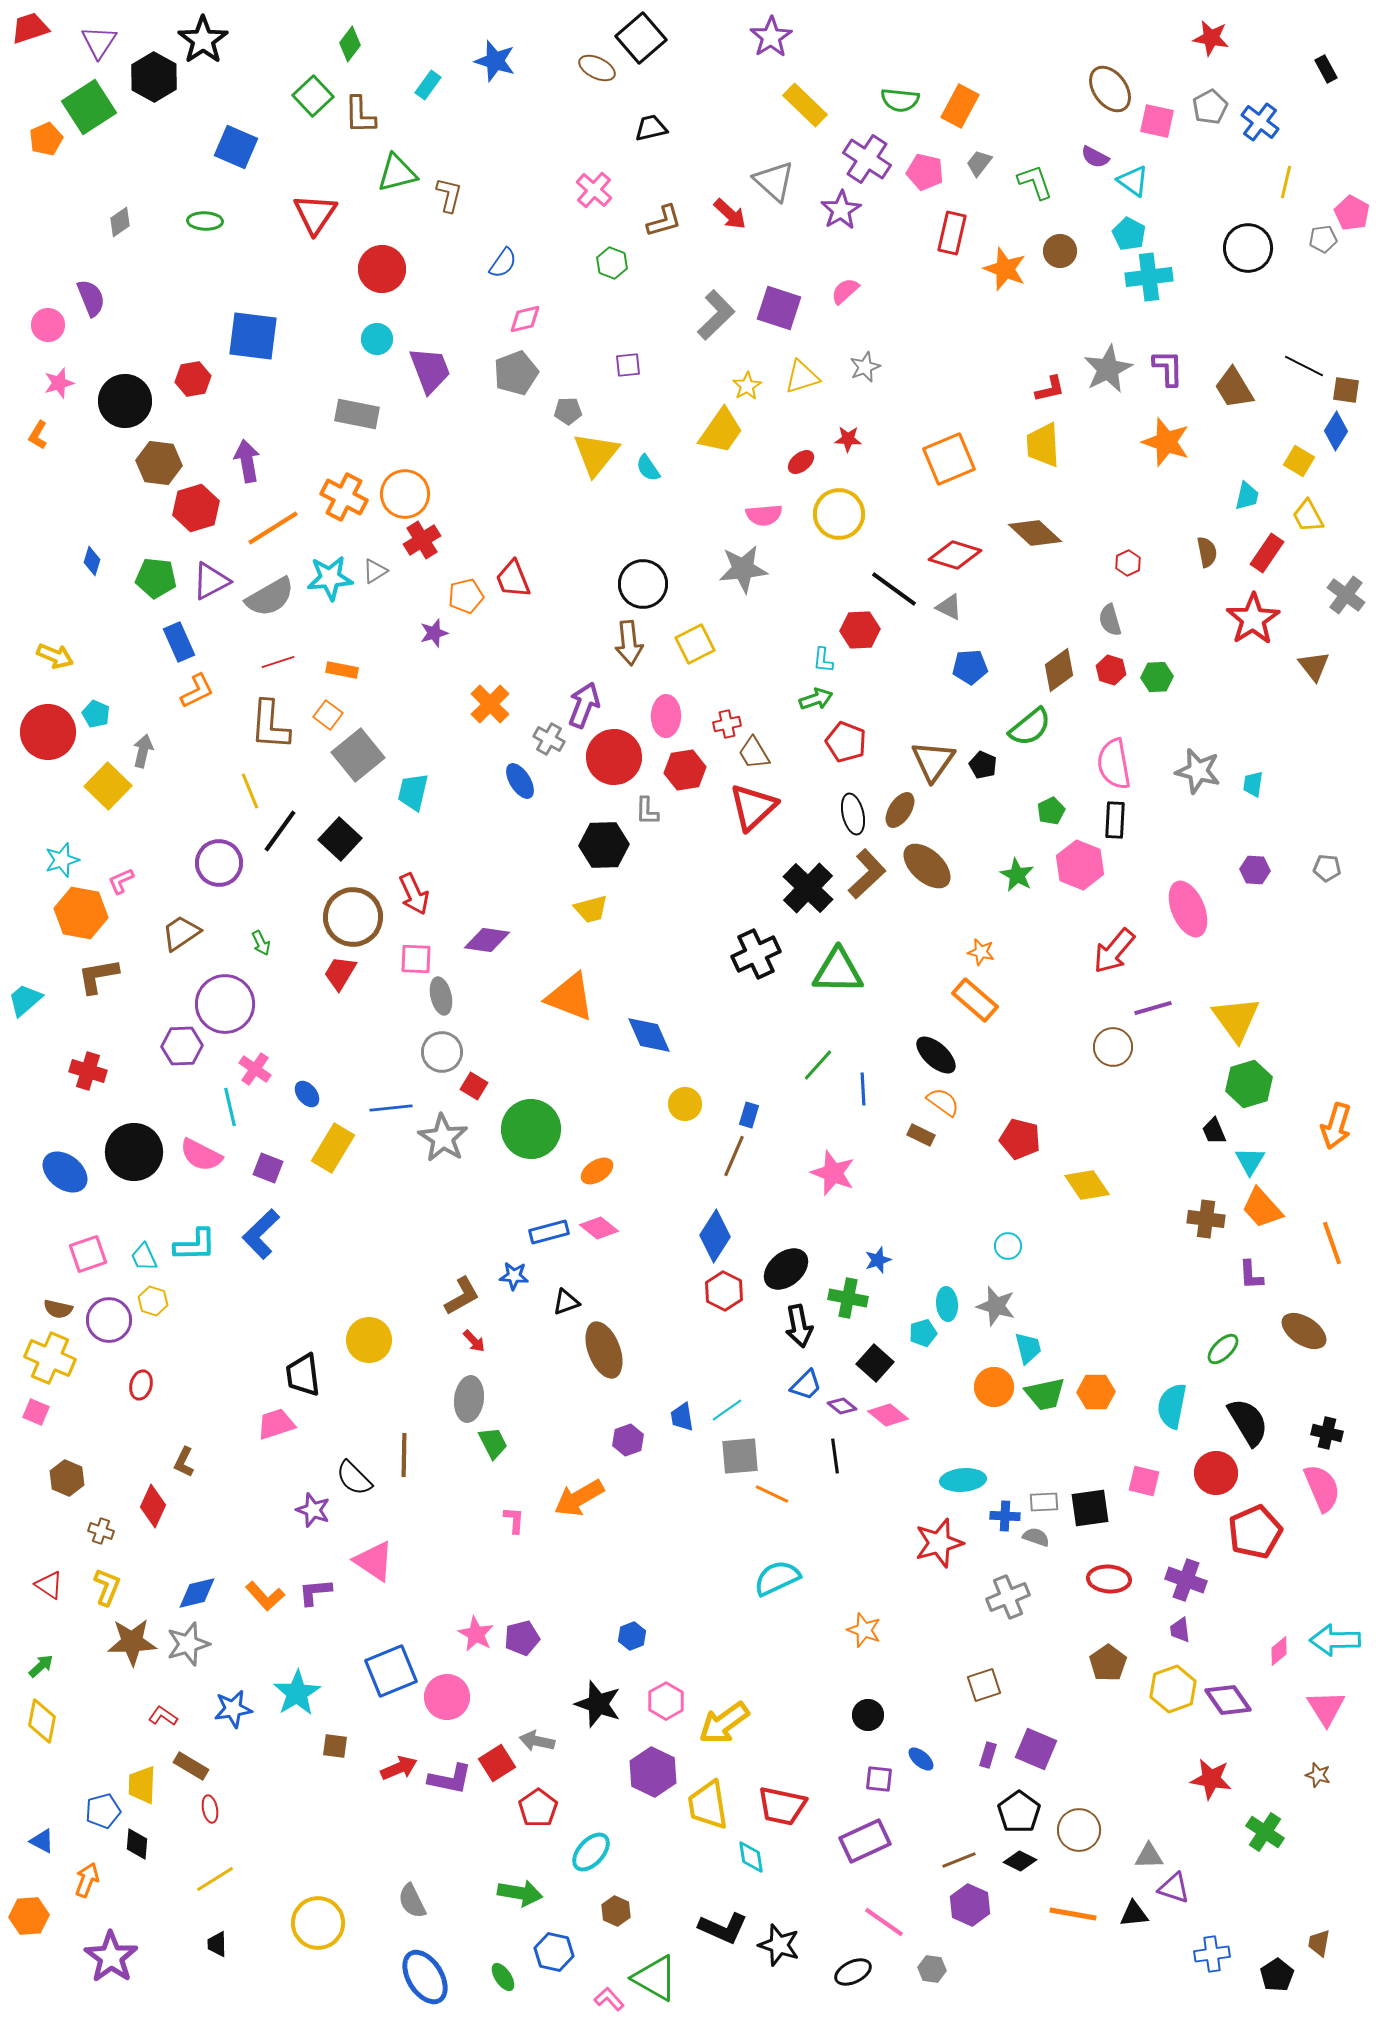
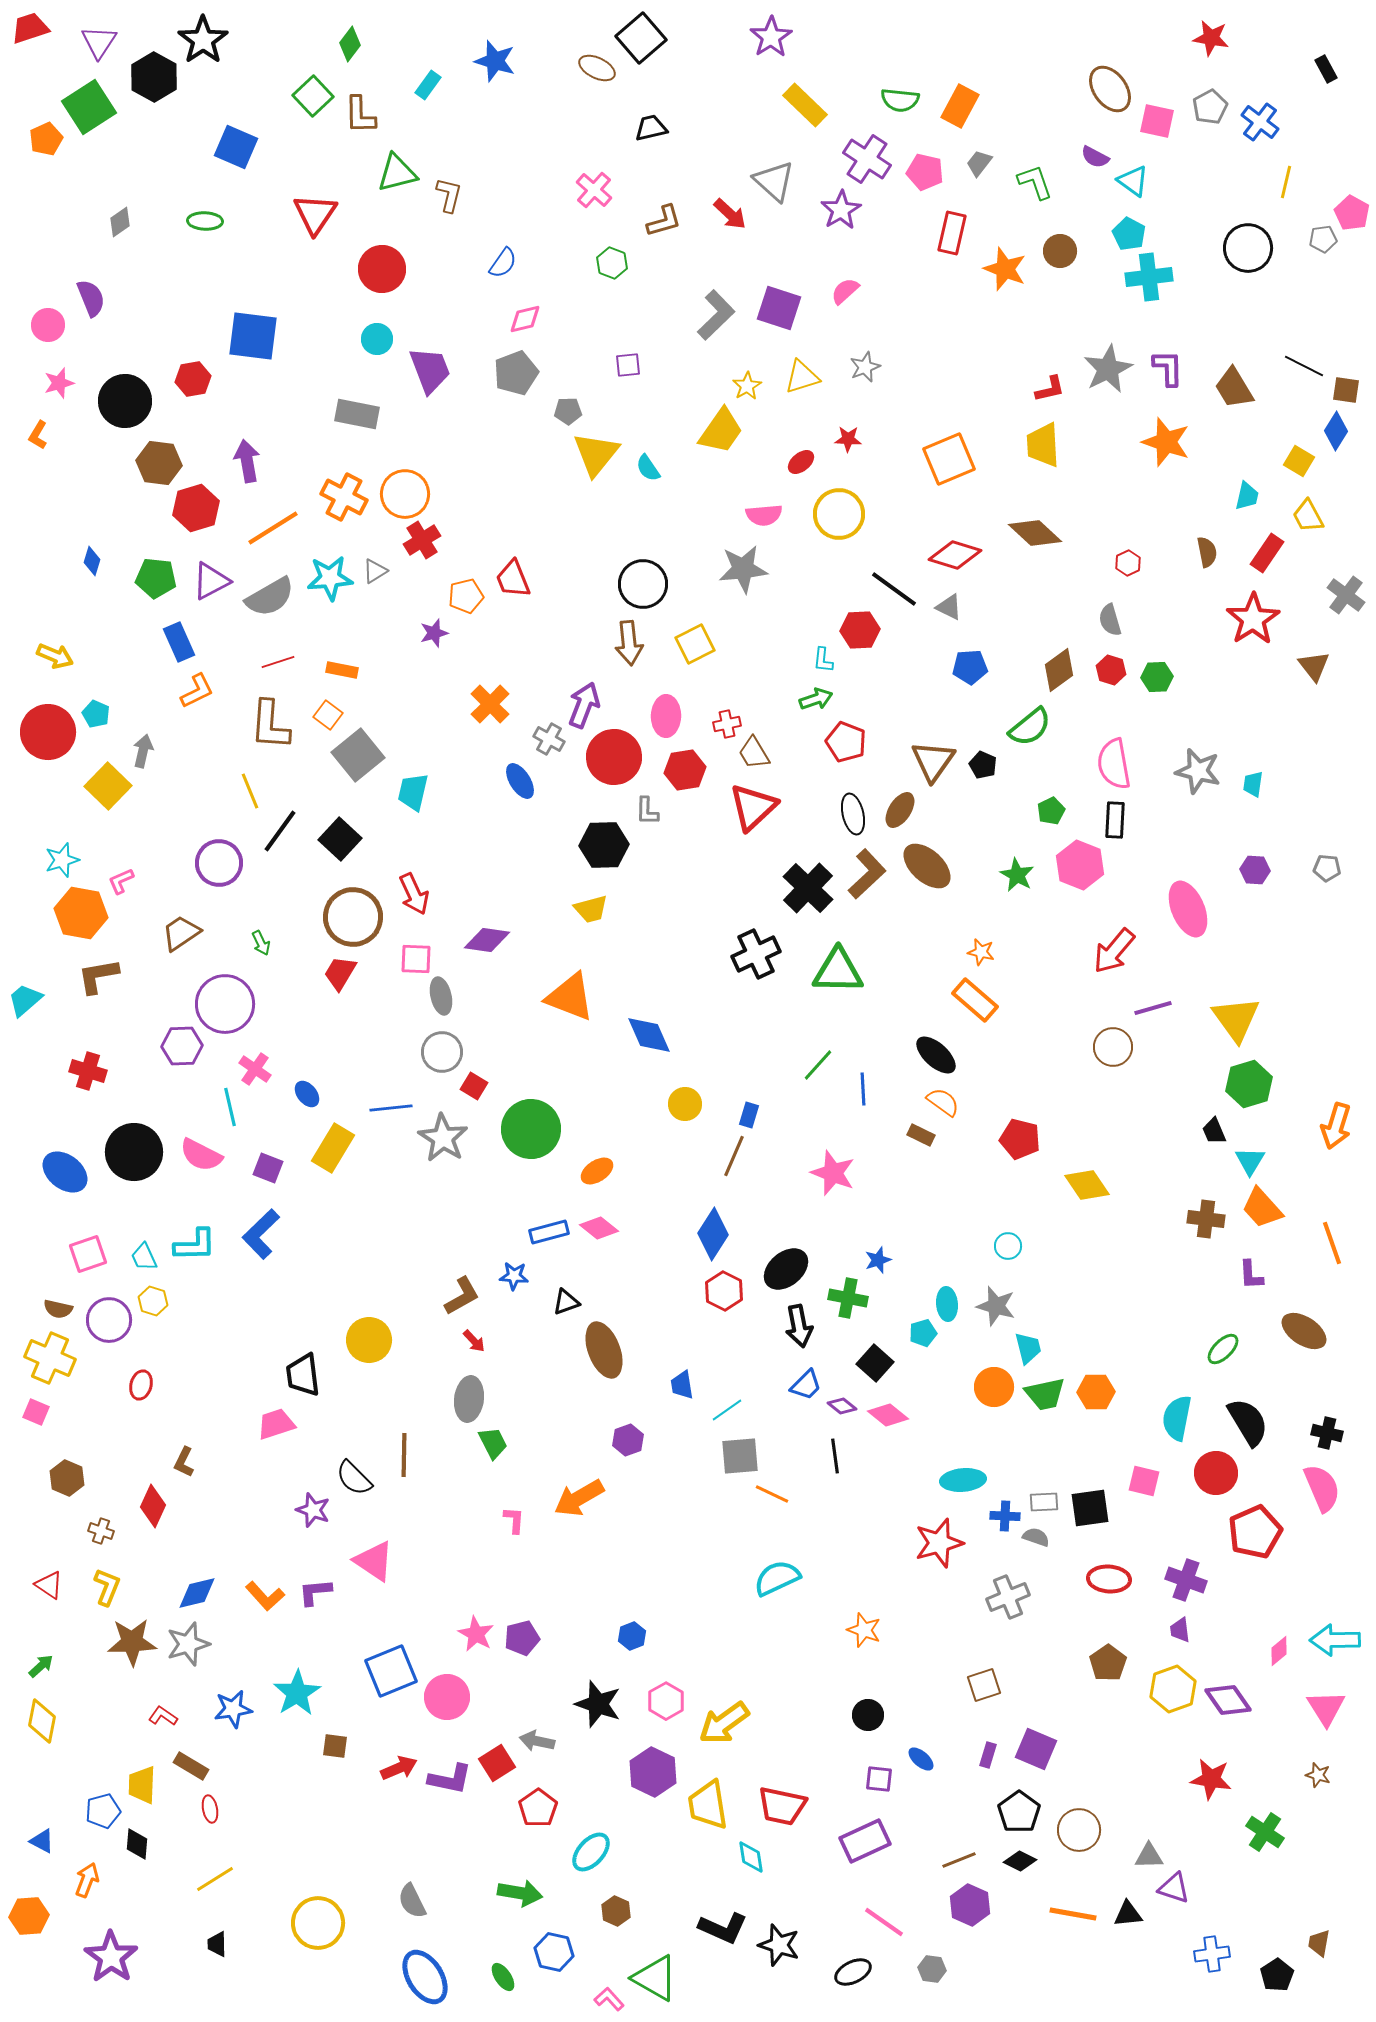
blue diamond at (715, 1236): moved 2 px left, 2 px up
cyan semicircle at (1172, 1406): moved 5 px right, 12 px down
blue trapezoid at (682, 1417): moved 32 px up
black triangle at (1134, 1914): moved 6 px left
